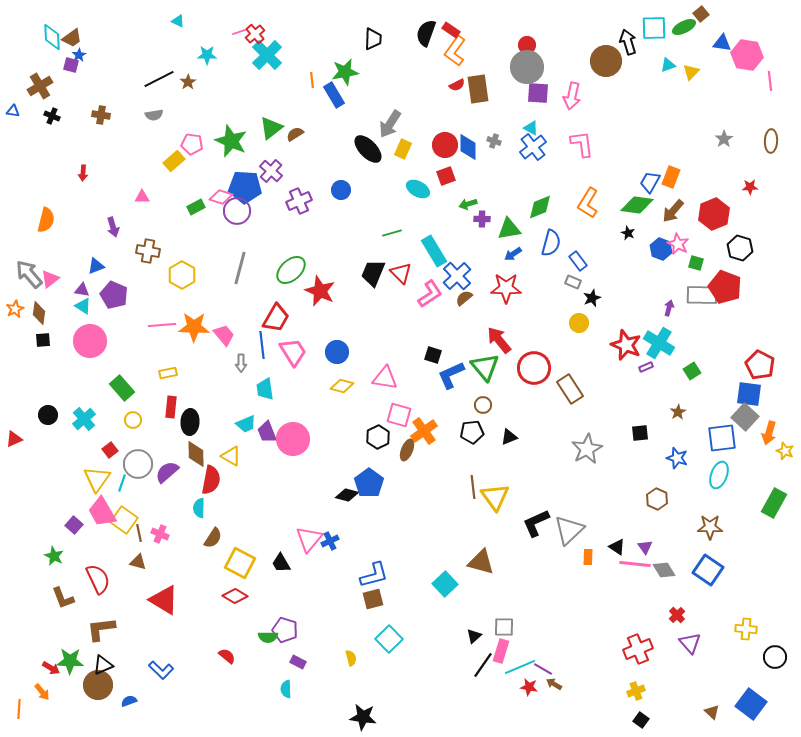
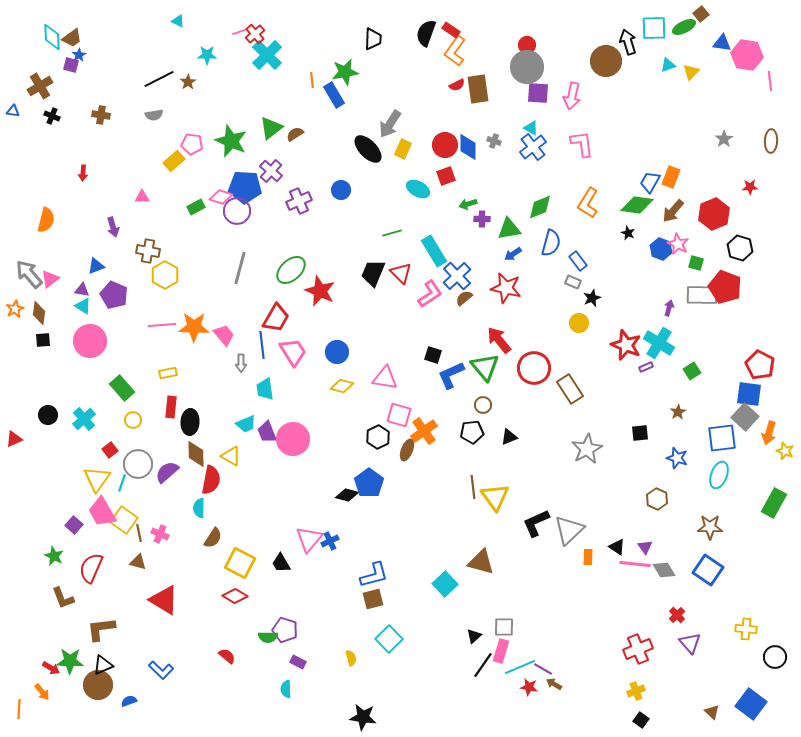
yellow hexagon at (182, 275): moved 17 px left
red star at (506, 288): rotated 12 degrees clockwise
red semicircle at (98, 579): moved 7 px left, 11 px up; rotated 132 degrees counterclockwise
